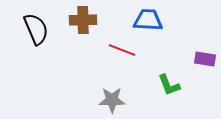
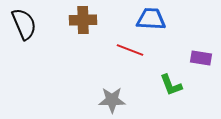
blue trapezoid: moved 3 px right, 1 px up
black semicircle: moved 12 px left, 5 px up
red line: moved 8 px right
purple rectangle: moved 4 px left, 1 px up
green L-shape: moved 2 px right
